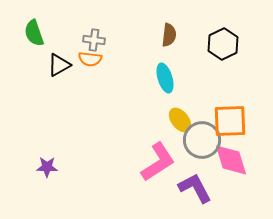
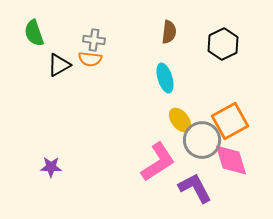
brown semicircle: moved 3 px up
orange square: rotated 27 degrees counterclockwise
purple star: moved 4 px right
